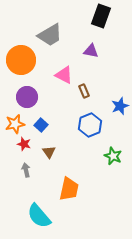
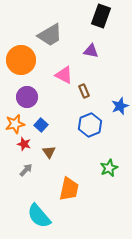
green star: moved 4 px left, 12 px down; rotated 24 degrees clockwise
gray arrow: rotated 56 degrees clockwise
